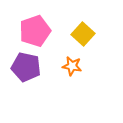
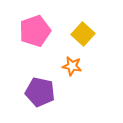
purple pentagon: moved 14 px right, 25 px down
